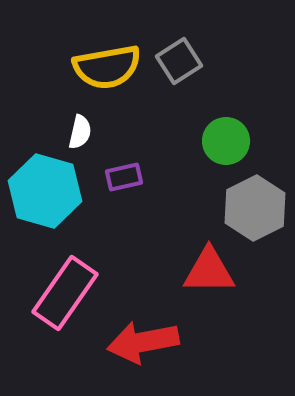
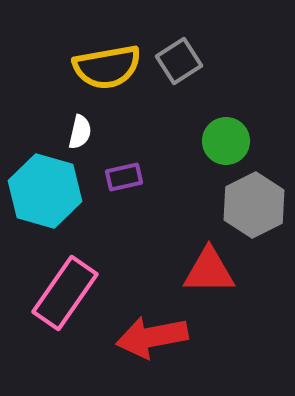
gray hexagon: moved 1 px left, 3 px up
red arrow: moved 9 px right, 5 px up
